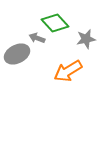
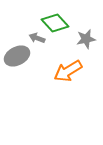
gray ellipse: moved 2 px down
